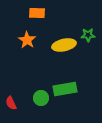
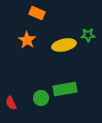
orange rectangle: rotated 21 degrees clockwise
